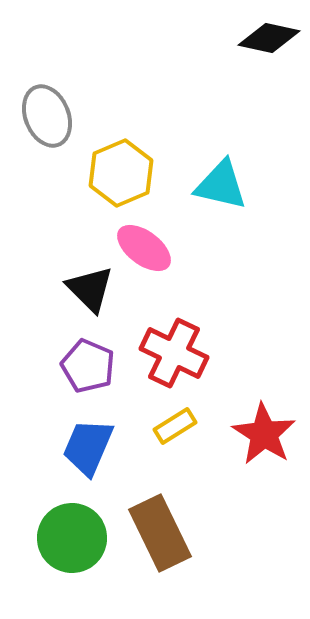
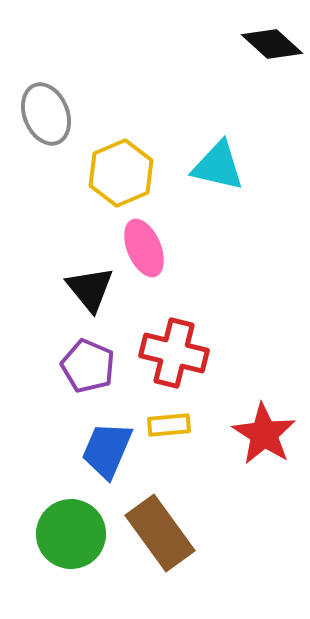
black diamond: moved 3 px right, 6 px down; rotated 30 degrees clockwise
gray ellipse: moved 1 px left, 2 px up
cyan triangle: moved 3 px left, 19 px up
pink ellipse: rotated 30 degrees clockwise
black triangle: rotated 6 degrees clockwise
red cross: rotated 12 degrees counterclockwise
yellow rectangle: moved 6 px left, 1 px up; rotated 27 degrees clockwise
blue trapezoid: moved 19 px right, 3 px down
brown rectangle: rotated 10 degrees counterclockwise
green circle: moved 1 px left, 4 px up
